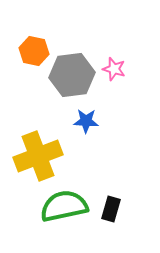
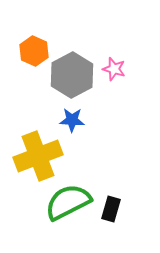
orange hexagon: rotated 12 degrees clockwise
gray hexagon: rotated 21 degrees counterclockwise
blue star: moved 14 px left, 1 px up
green semicircle: moved 4 px right, 4 px up; rotated 15 degrees counterclockwise
